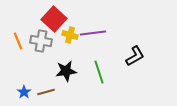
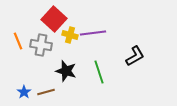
gray cross: moved 4 px down
black star: rotated 25 degrees clockwise
